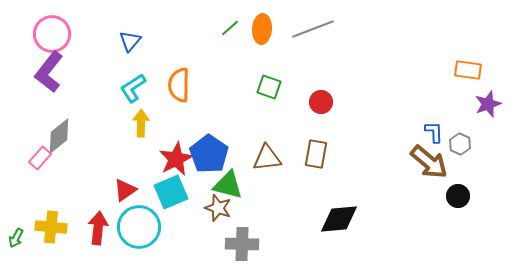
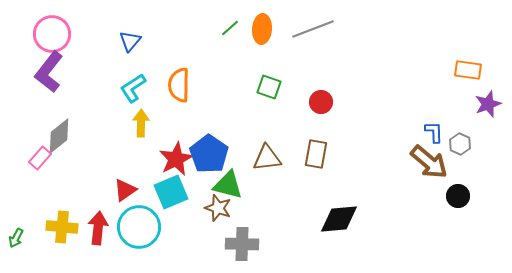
yellow cross: moved 11 px right
